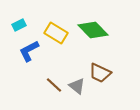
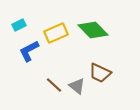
yellow rectangle: rotated 55 degrees counterclockwise
